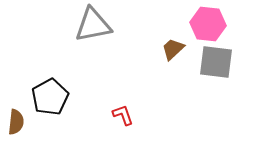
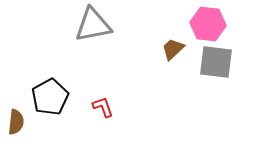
red L-shape: moved 20 px left, 8 px up
